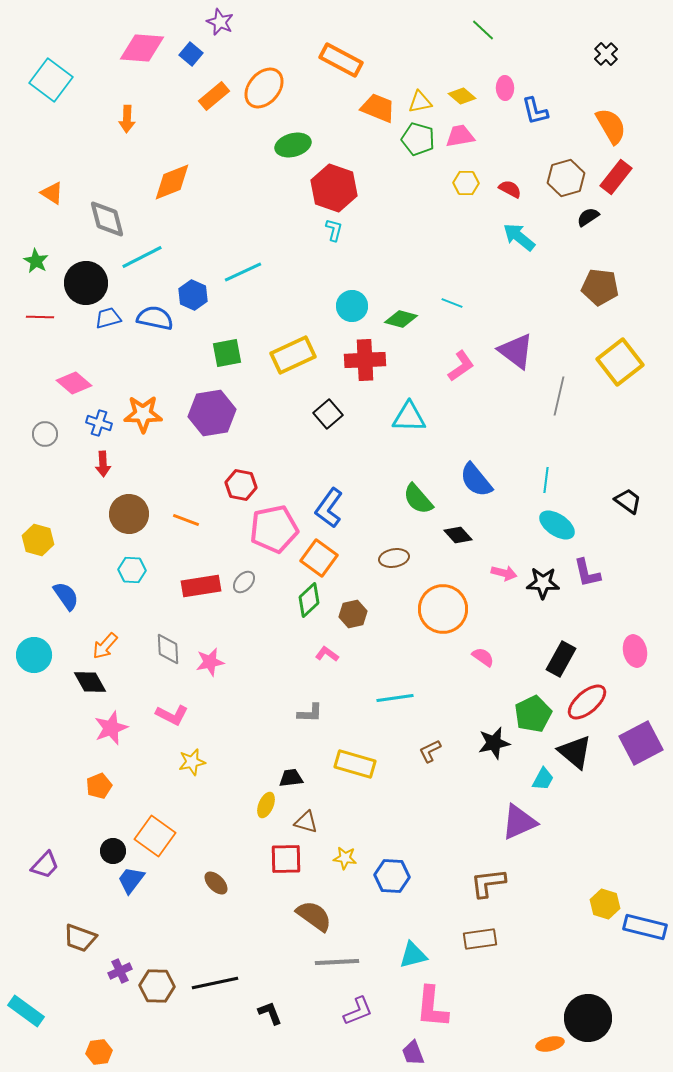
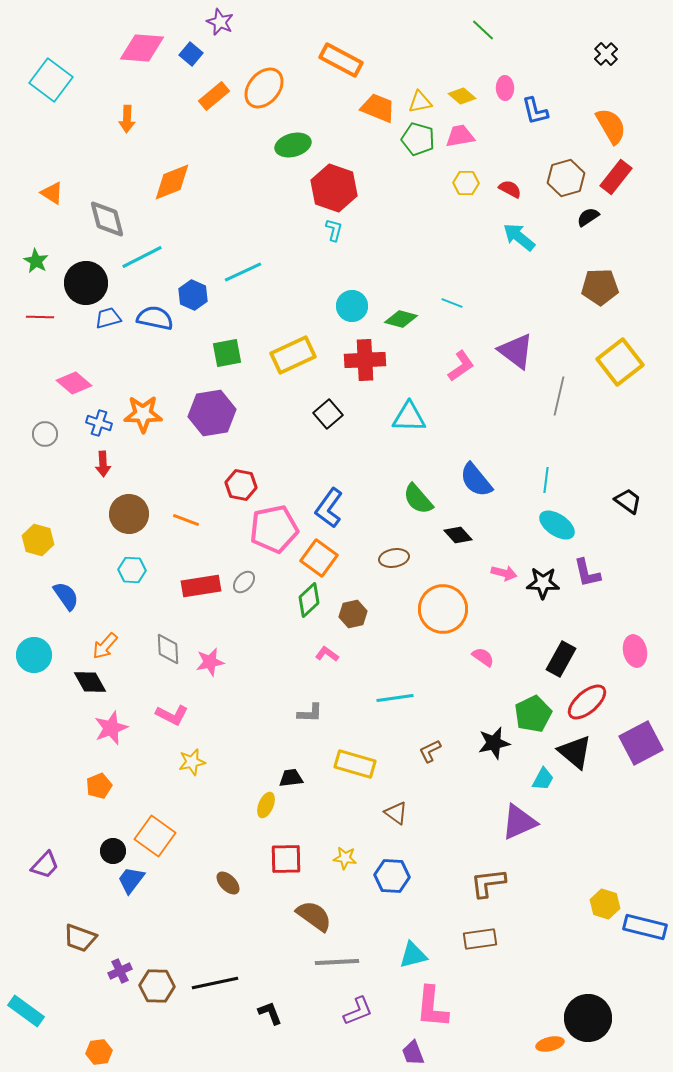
brown pentagon at (600, 287): rotated 9 degrees counterclockwise
brown triangle at (306, 822): moved 90 px right, 9 px up; rotated 20 degrees clockwise
brown ellipse at (216, 883): moved 12 px right
